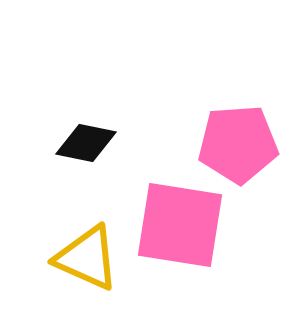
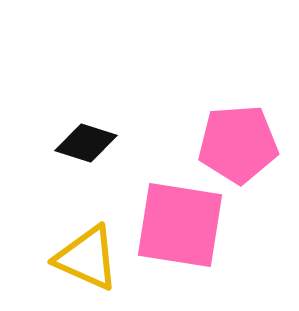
black diamond: rotated 6 degrees clockwise
